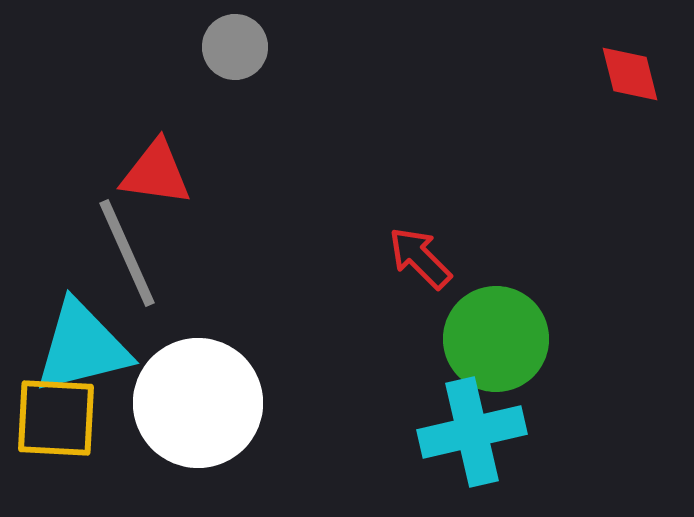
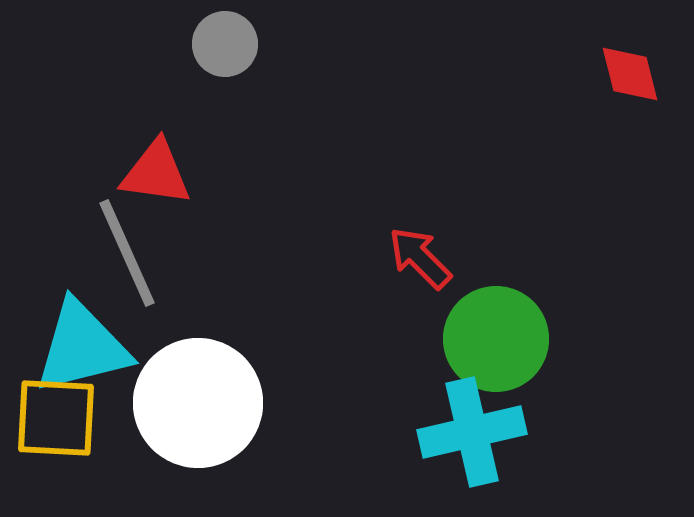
gray circle: moved 10 px left, 3 px up
